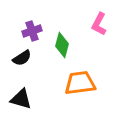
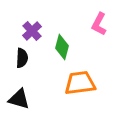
purple cross: rotated 24 degrees counterclockwise
green diamond: moved 2 px down
black semicircle: rotated 54 degrees counterclockwise
black triangle: moved 2 px left
